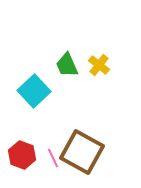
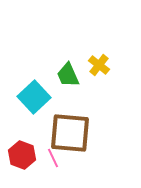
green trapezoid: moved 1 px right, 10 px down
cyan square: moved 6 px down
brown square: moved 12 px left, 19 px up; rotated 24 degrees counterclockwise
